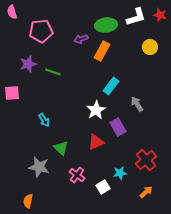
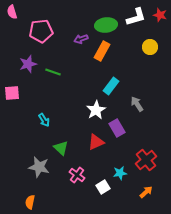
purple rectangle: moved 1 px left, 1 px down
orange semicircle: moved 2 px right, 1 px down
